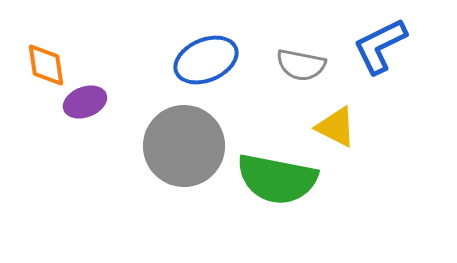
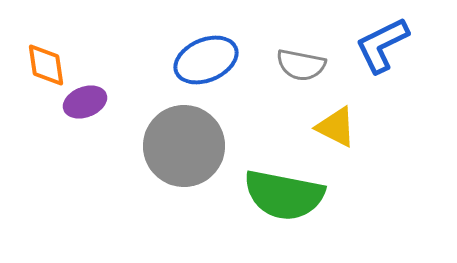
blue L-shape: moved 2 px right, 1 px up
green semicircle: moved 7 px right, 16 px down
